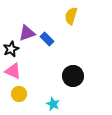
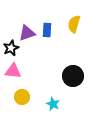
yellow semicircle: moved 3 px right, 8 px down
blue rectangle: moved 9 px up; rotated 48 degrees clockwise
black star: moved 1 px up
pink triangle: rotated 18 degrees counterclockwise
yellow circle: moved 3 px right, 3 px down
